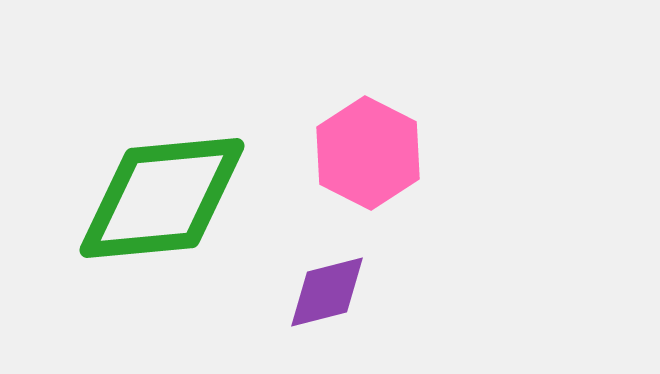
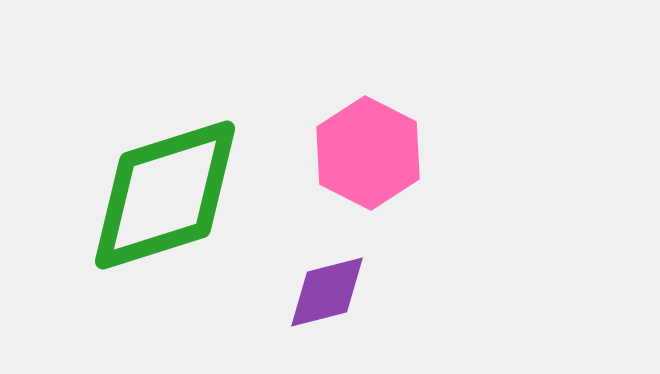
green diamond: moved 3 px right, 3 px up; rotated 12 degrees counterclockwise
